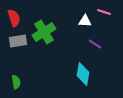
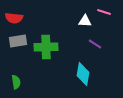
red semicircle: rotated 114 degrees clockwise
green cross: moved 2 px right, 15 px down; rotated 30 degrees clockwise
